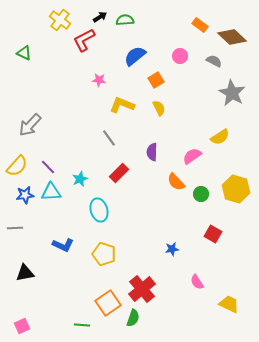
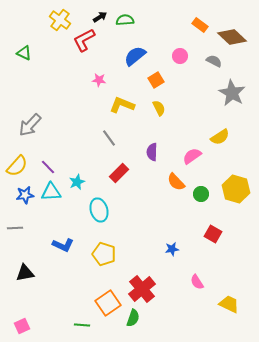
cyan star at (80, 179): moved 3 px left, 3 px down
